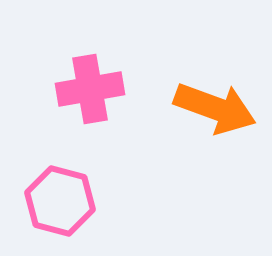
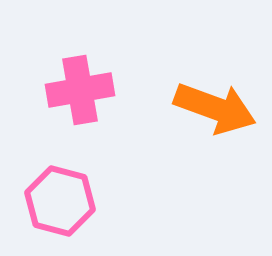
pink cross: moved 10 px left, 1 px down
